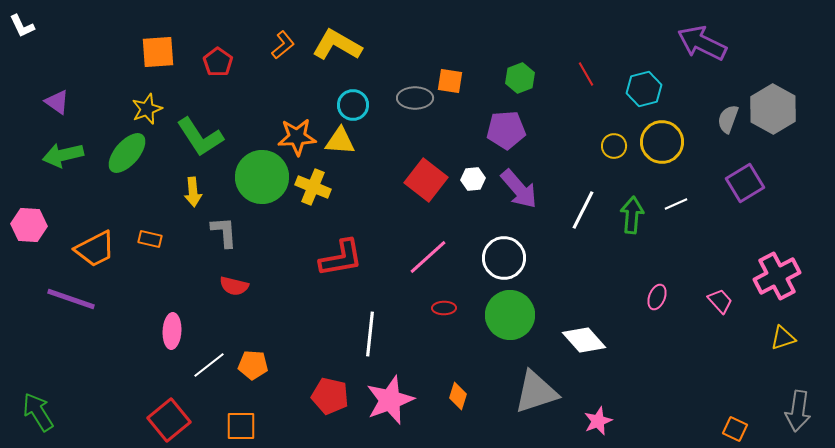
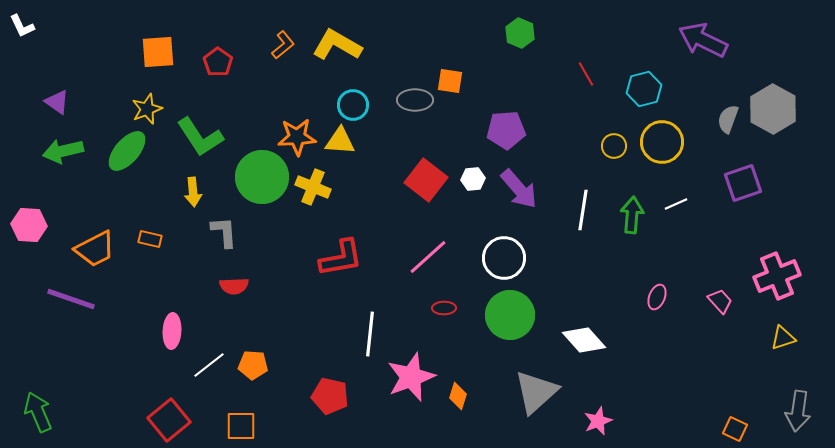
purple arrow at (702, 43): moved 1 px right, 3 px up
green hexagon at (520, 78): moved 45 px up; rotated 16 degrees counterclockwise
gray ellipse at (415, 98): moved 2 px down
green ellipse at (127, 153): moved 2 px up
green arrow at (63, 155): moved 4 px up
purple square at (745, 183): moved 2 px left; rotated 12 degrees clockwise
white line at (583, 210): rotated 18 degrees counterclockwise
pink cross at (777, 276): rotated 6 degrees clockwise
red semicircle at (234, 286): rotated 16 degrees counterclockwise
gray triangle at (536, 392): rotated 24 degrees counterclockwise
pink star at (390, 400): moved 21 px right, 23 px up
green arrow at (38, 412): rotated 9 degrees clockwise
